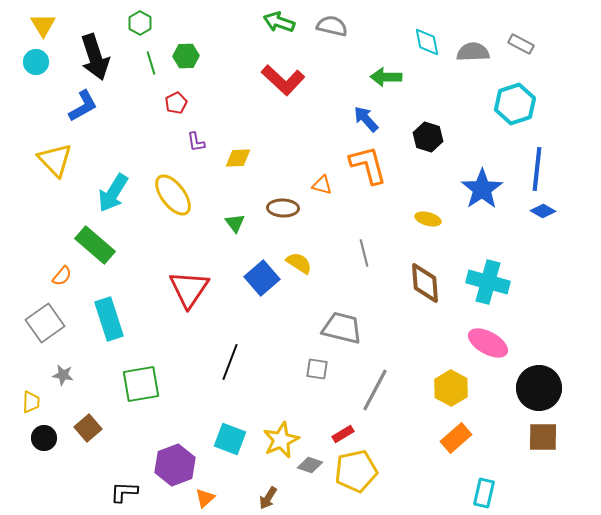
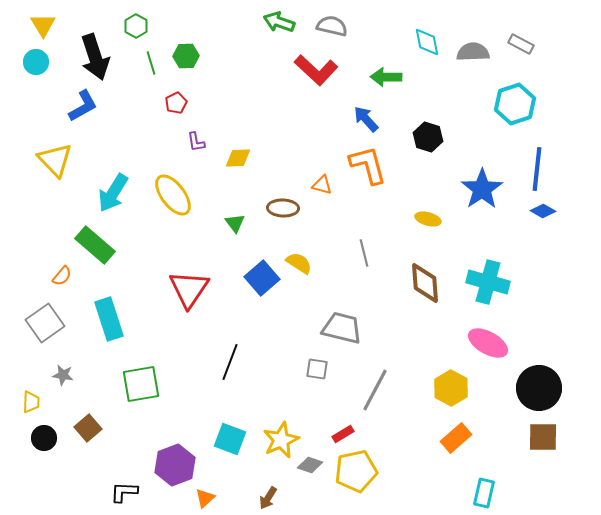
green hexagon at (140, 23): moved 4 px left, 3 px down
red L-shape at (283, 80): moved 33 px right, 10 px up
